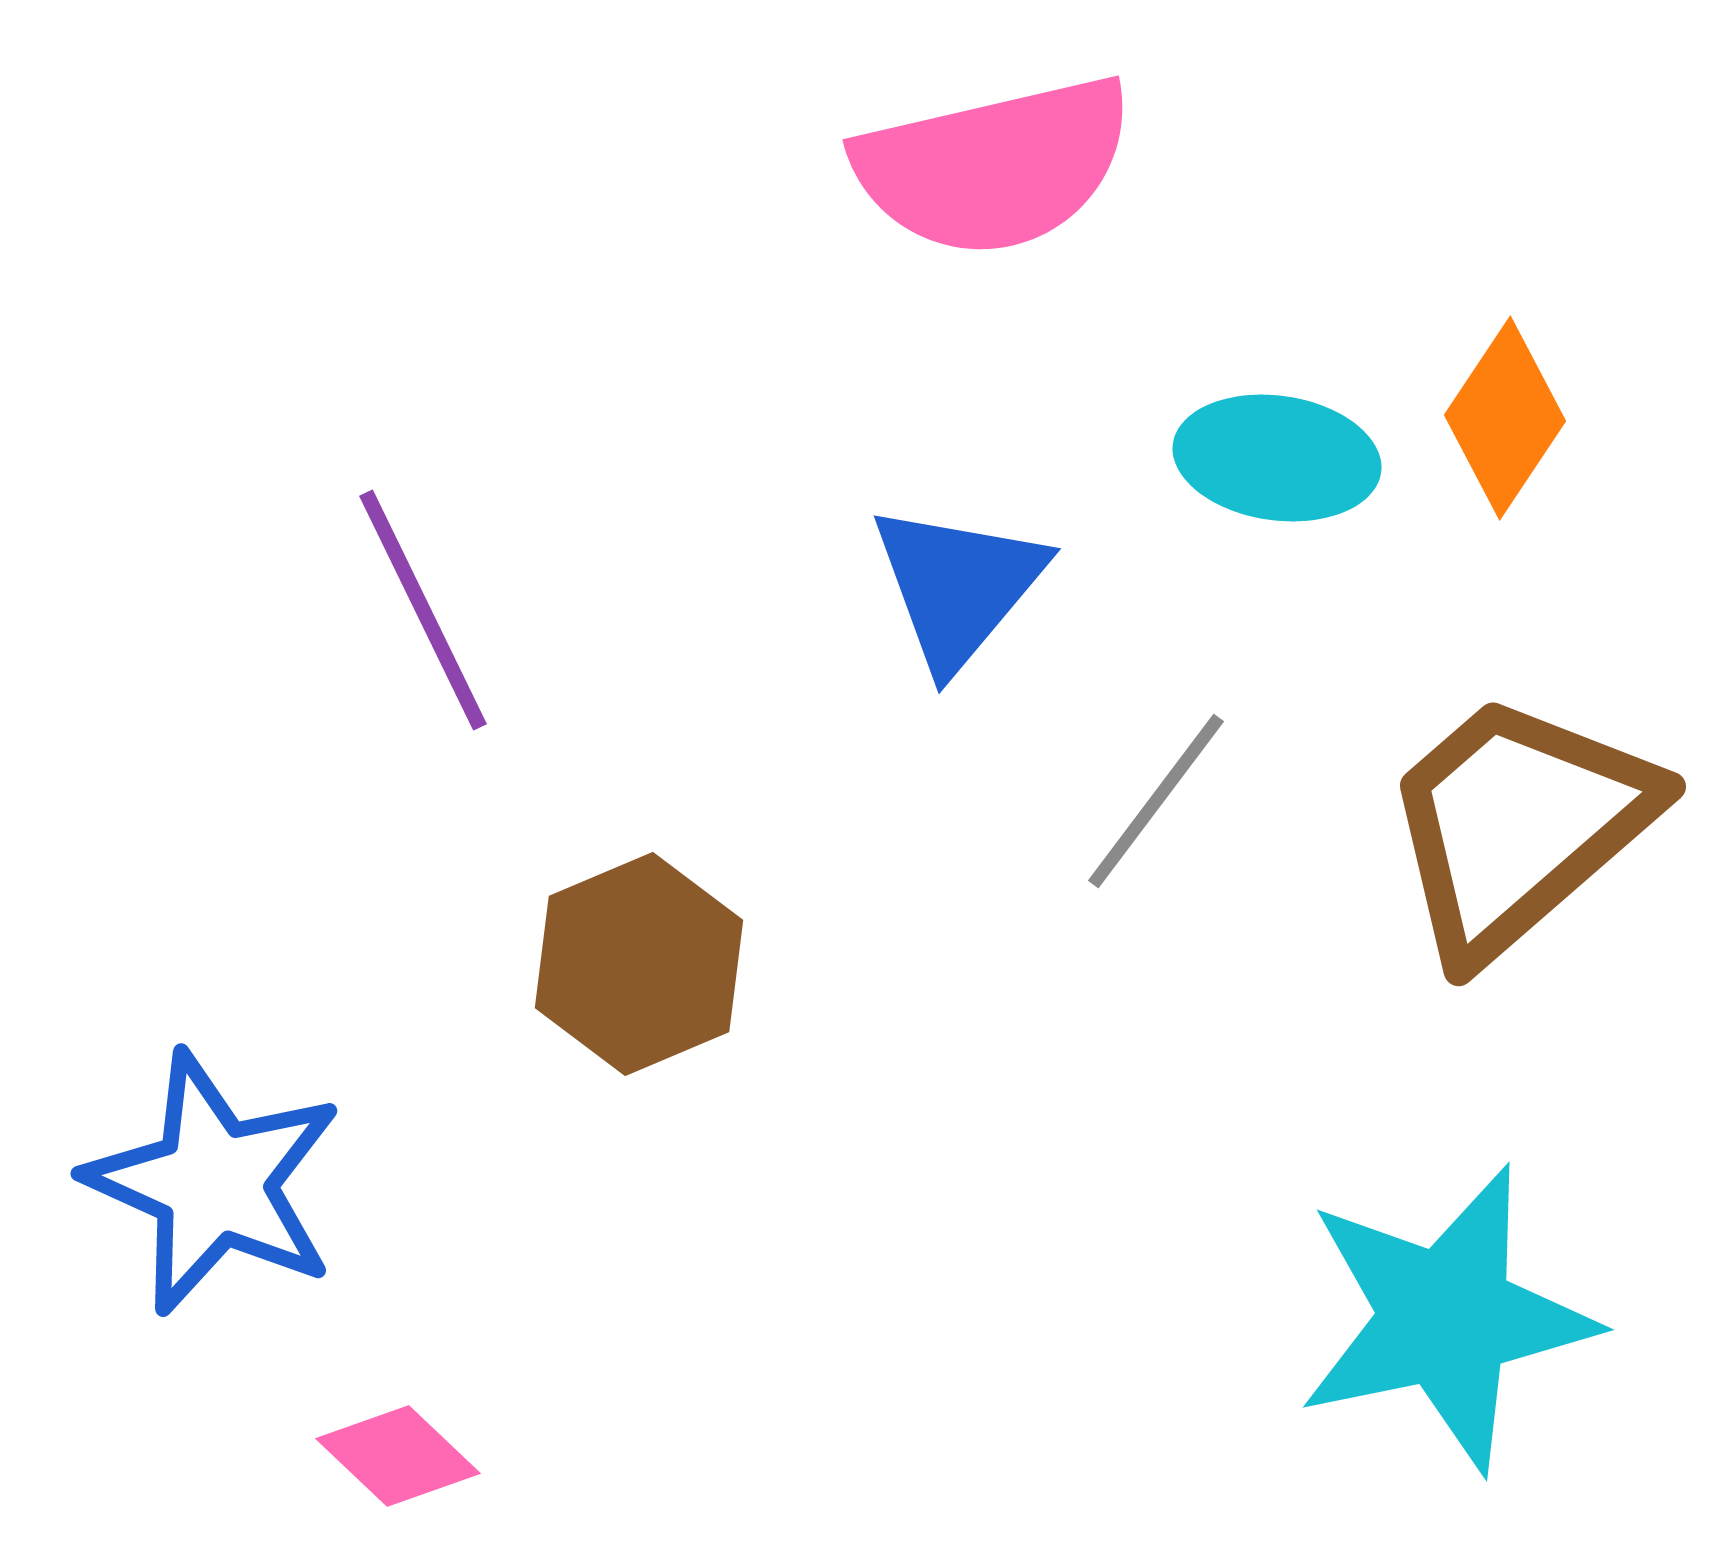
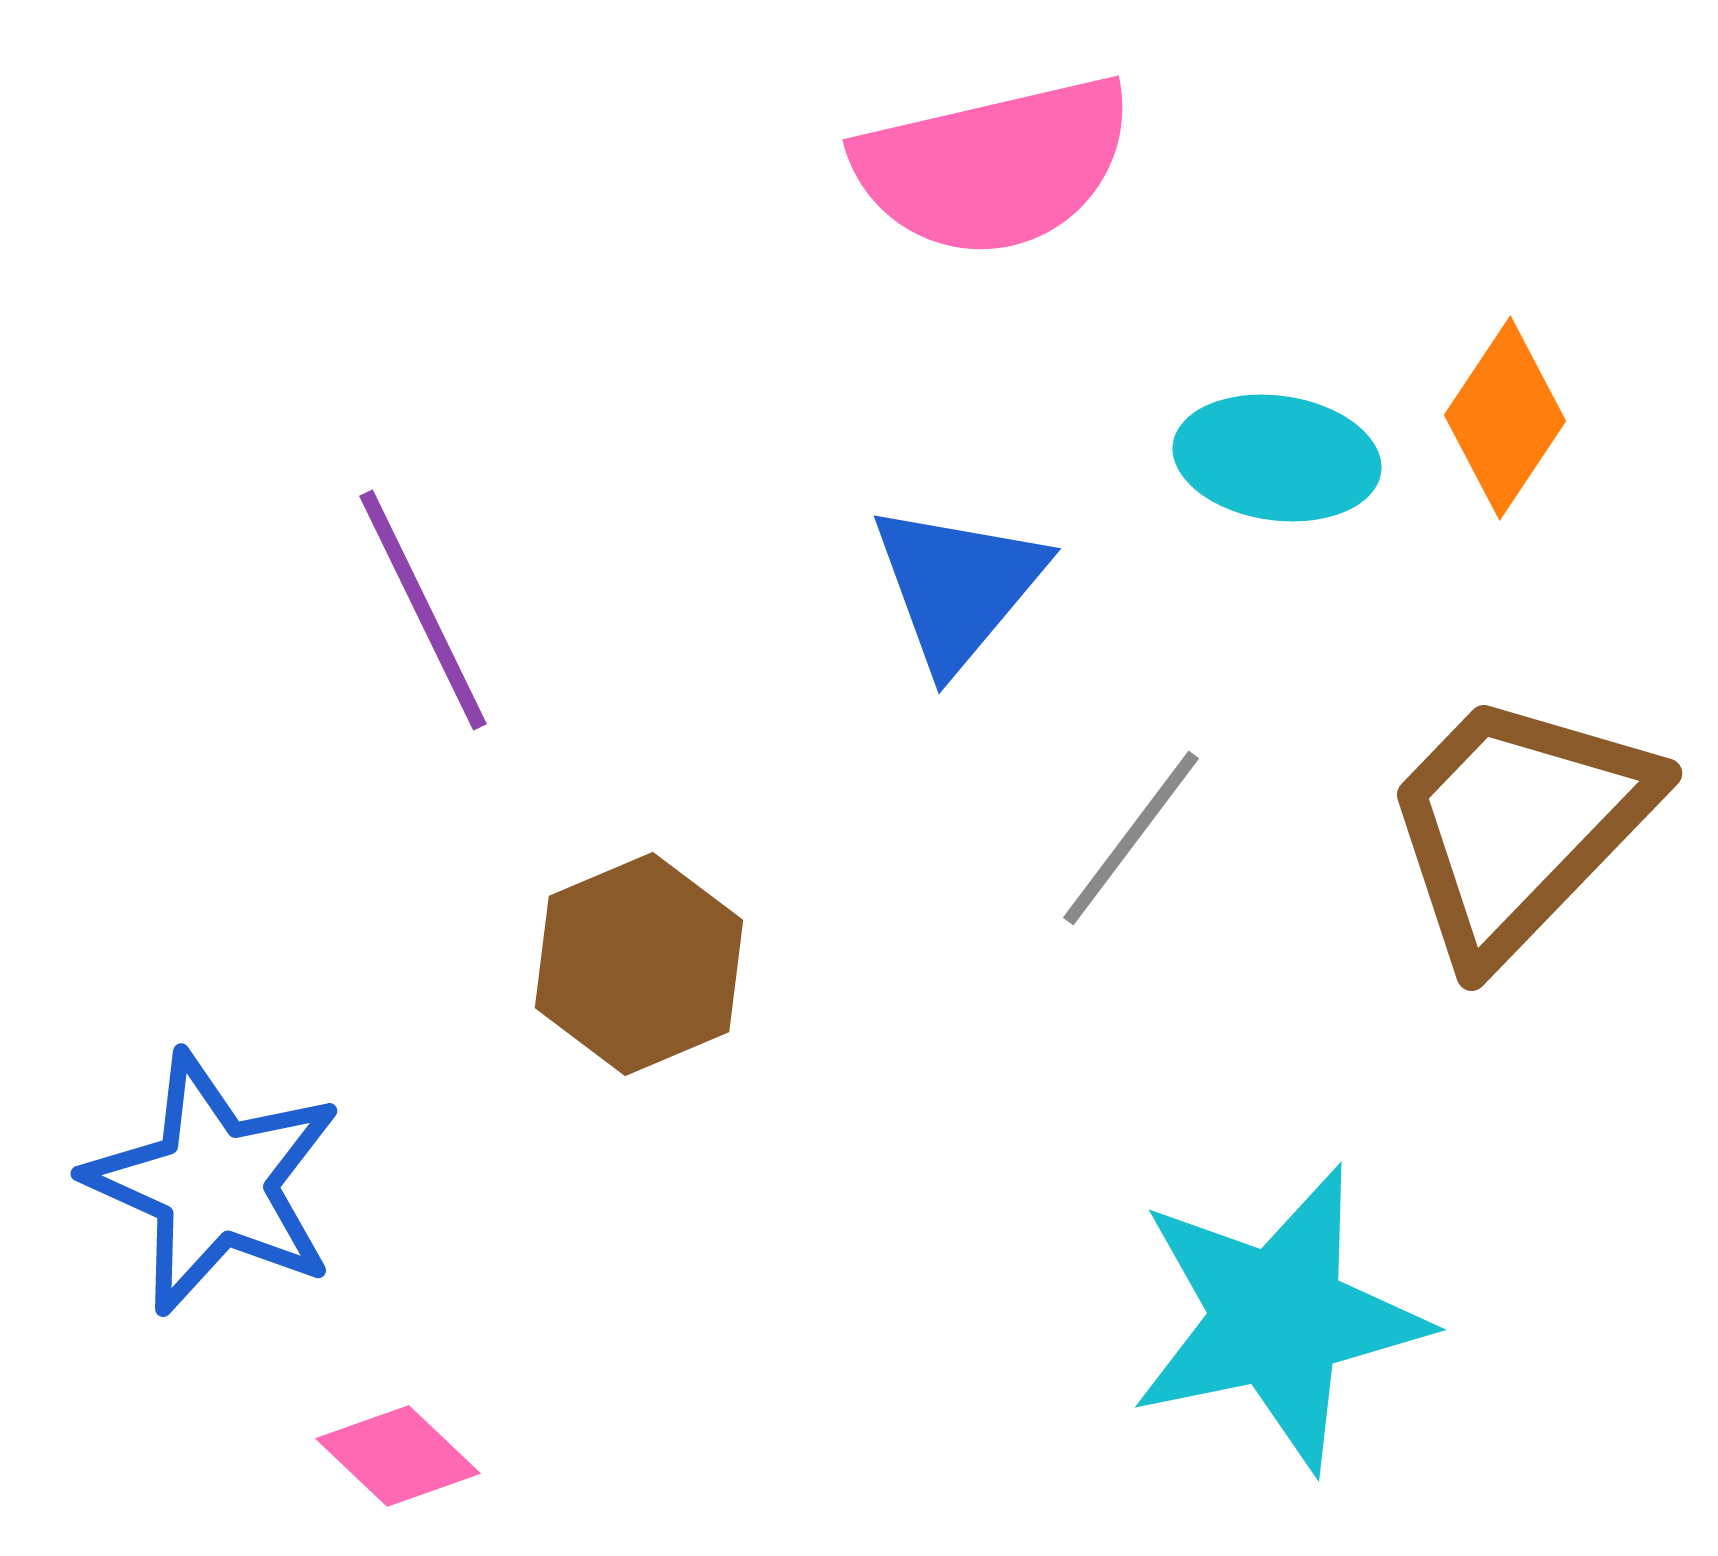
gray line: moved 25 px left, 37 px down
brown trapezoid: rotated 5 degrees counterclockwise
cyan star: moved 168 px left
